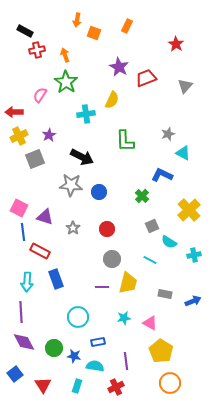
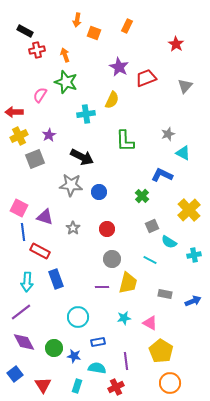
green star at (66, 82): rotated 15 degrees counterclockwise
purple line at (21, 312): rotated 55 degrees clockwise
cyan semicircle at (95, 366): moved 2 px right, 2 px down
